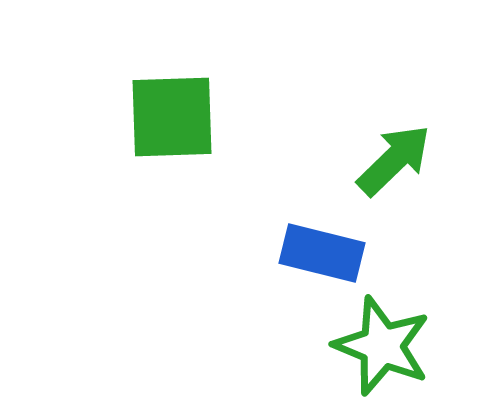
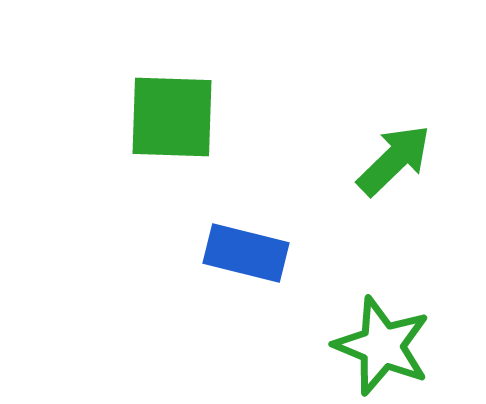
green square: rotated 4 degrees clockwise
blue rectangle: moved 76 px left
